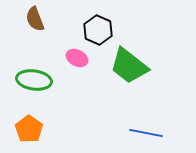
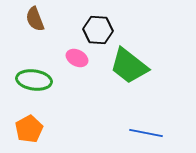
black hexagon: rotated 20 degrees counterclockwise
orange pentagon: rotated 8 degrees clockwise
